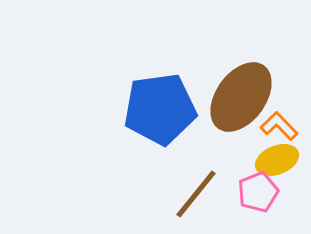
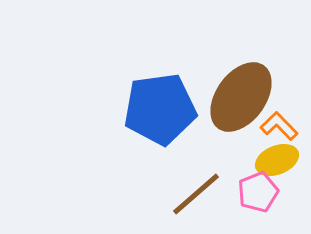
brown line: rotated 10 degrees clockwise
